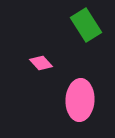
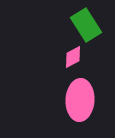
pink diamond: moved 32 px right, 6 px up; rotated 75 degrees counterclockwise
